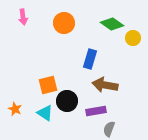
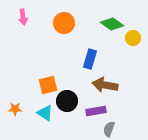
orange star: rotated 24 degrees counterclockwise
